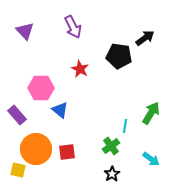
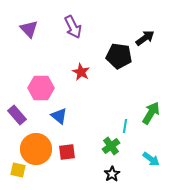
purple triangle: moved 4 px right, 2 px up
red star: moved 1 px right, 3 px down
blue triangle: moved 1 px left, 6 px down
